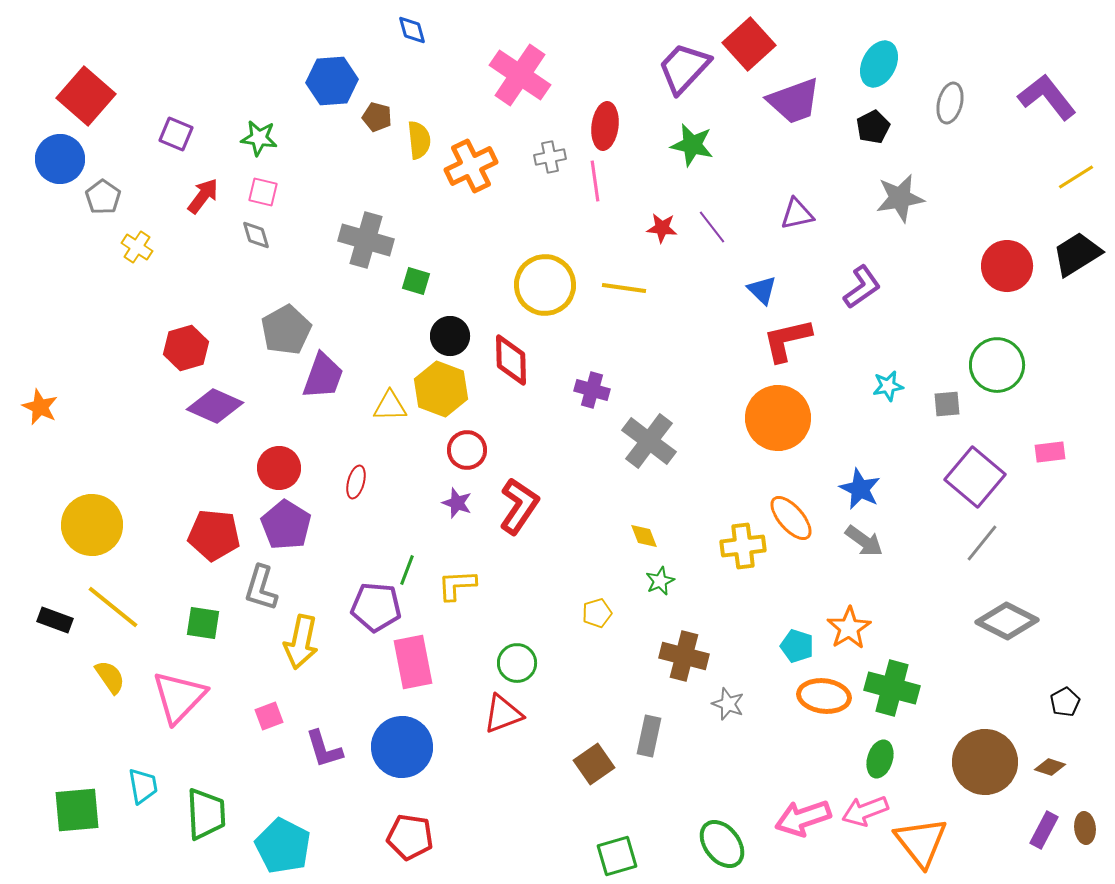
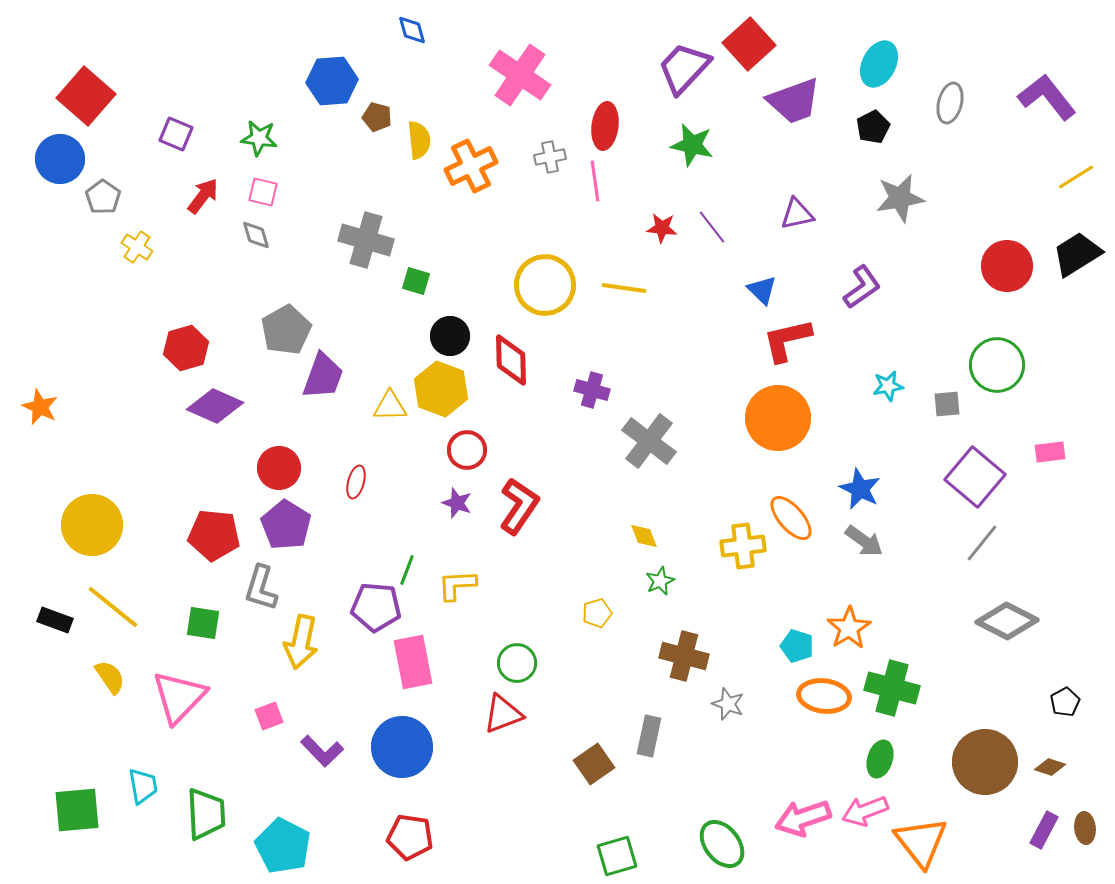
purple L-shape at (324, 749): moved 2 px left, 2 px down; rotated 27 degrees counterclockwise
